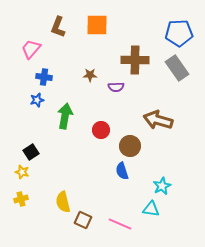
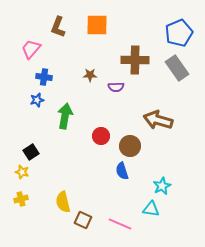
blue pentagon: rotated 20 degrees counterclockwise
red circle: moved 6 px down
